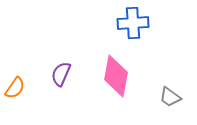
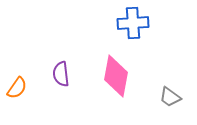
purple semicircle: rotated 30 degrees counterclockwise
orange semicircle: moved 2 px right
